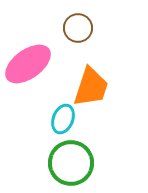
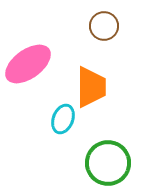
brown circle: moved 26 px right, 2 px up
orange trapezoid: rotated 18 degrees counterclockwise
green circle: moved 37 px right
